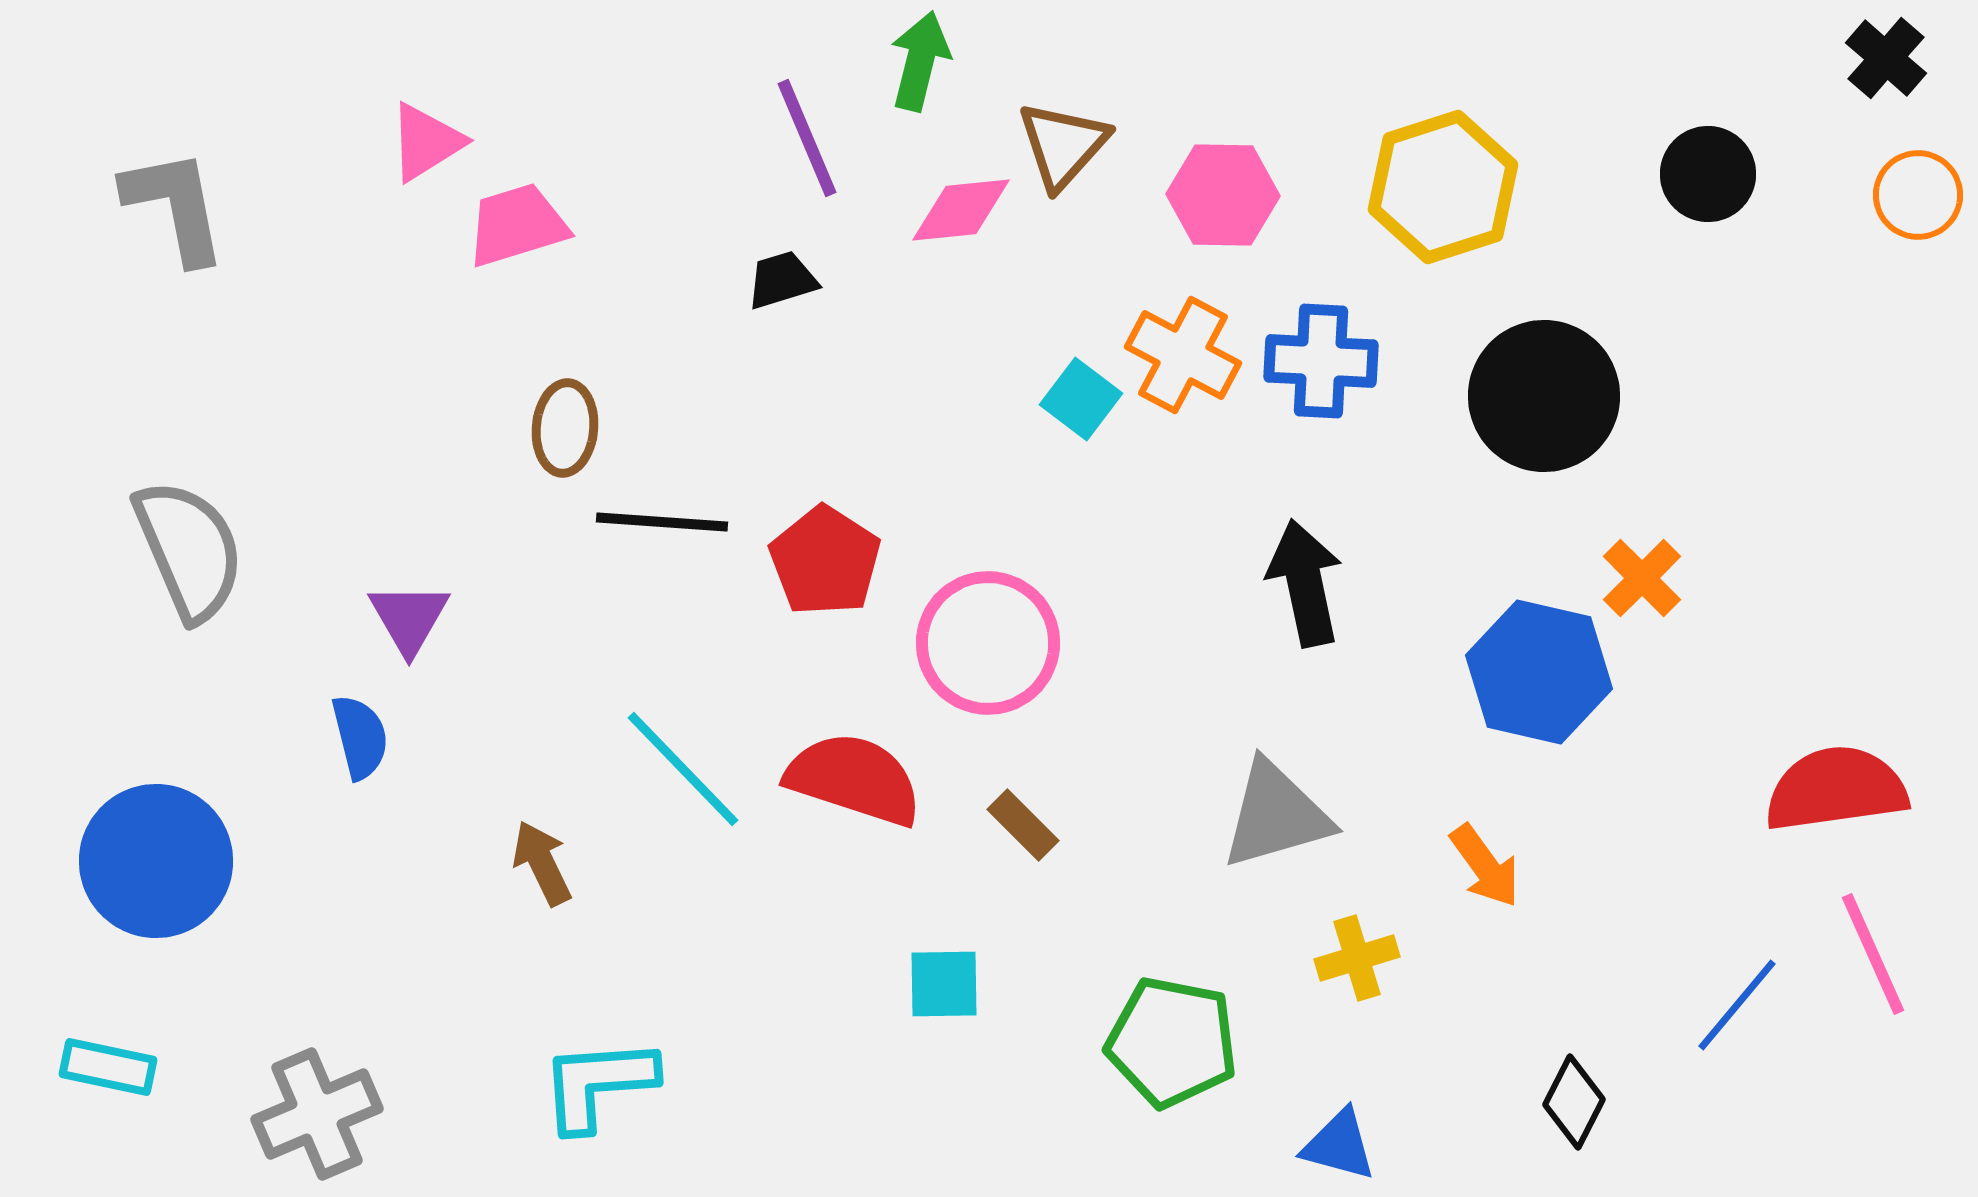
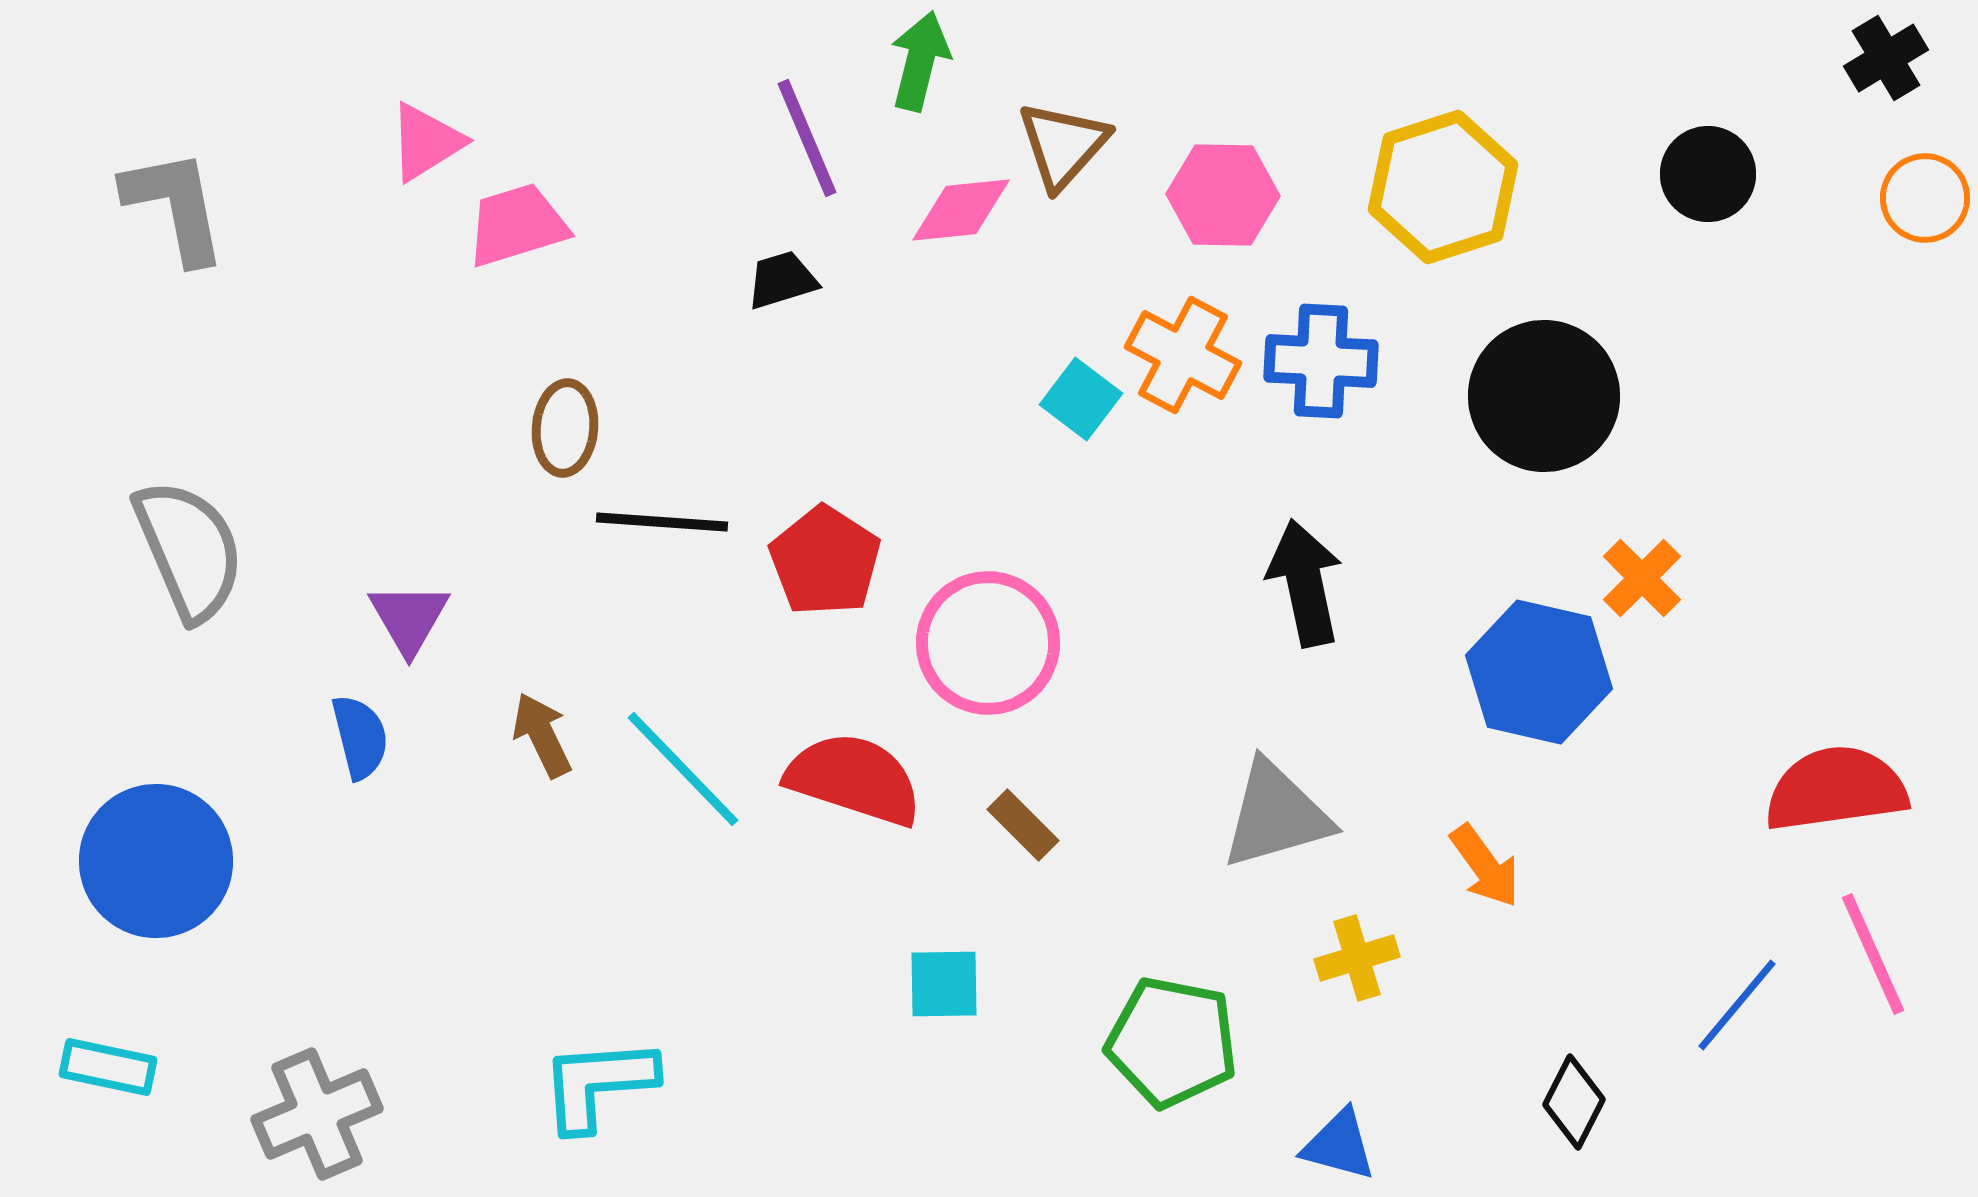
black cross at (1886, 58): rotated 18 degrees clockwise
orange circle at (1918, 195): moved 7 px right, 3 px down
brown arrow at (542, 863): moved 128 px up
